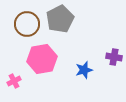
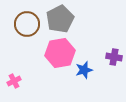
pink hexagon: moved 18 px right, 6 px up
